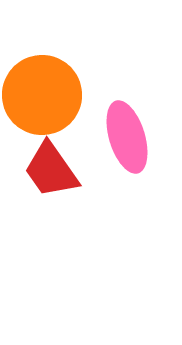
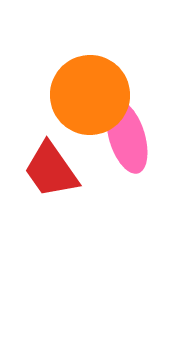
orange circle: moved 48 px right
